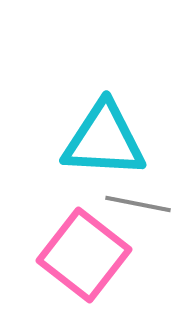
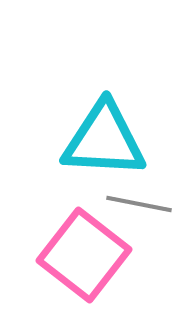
gray line: moved 1 px right
